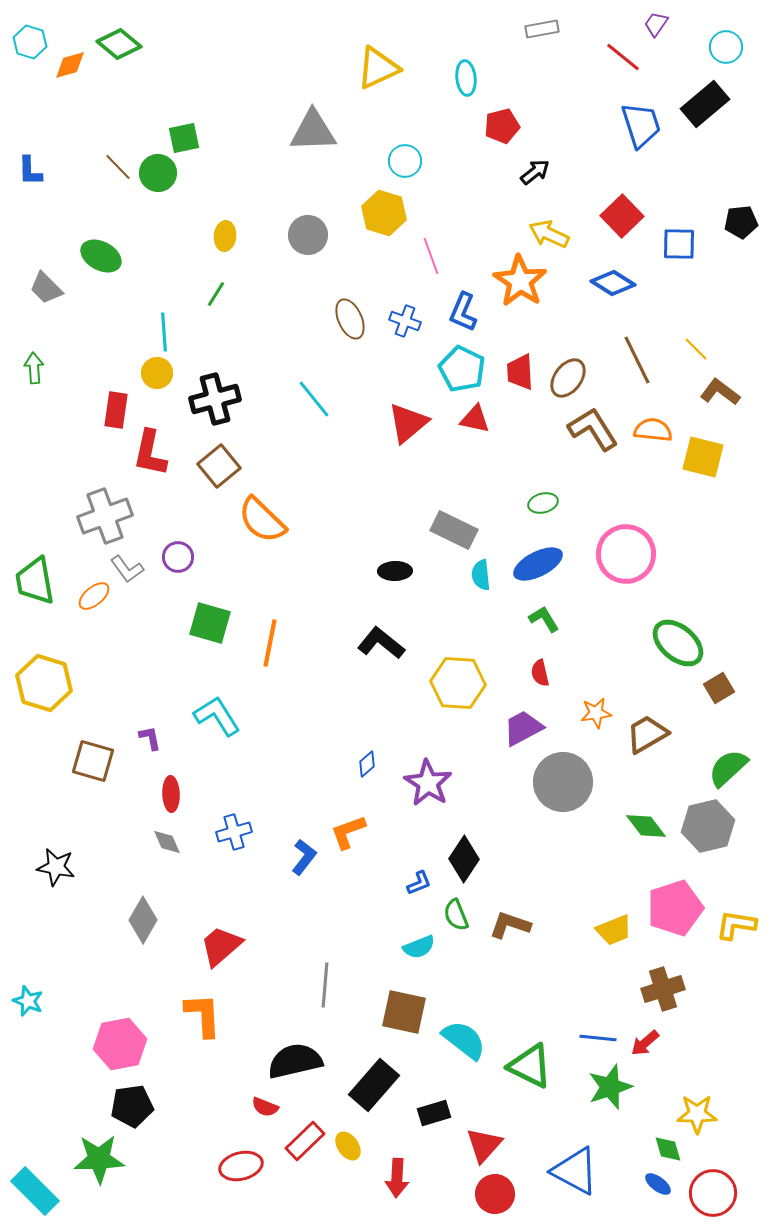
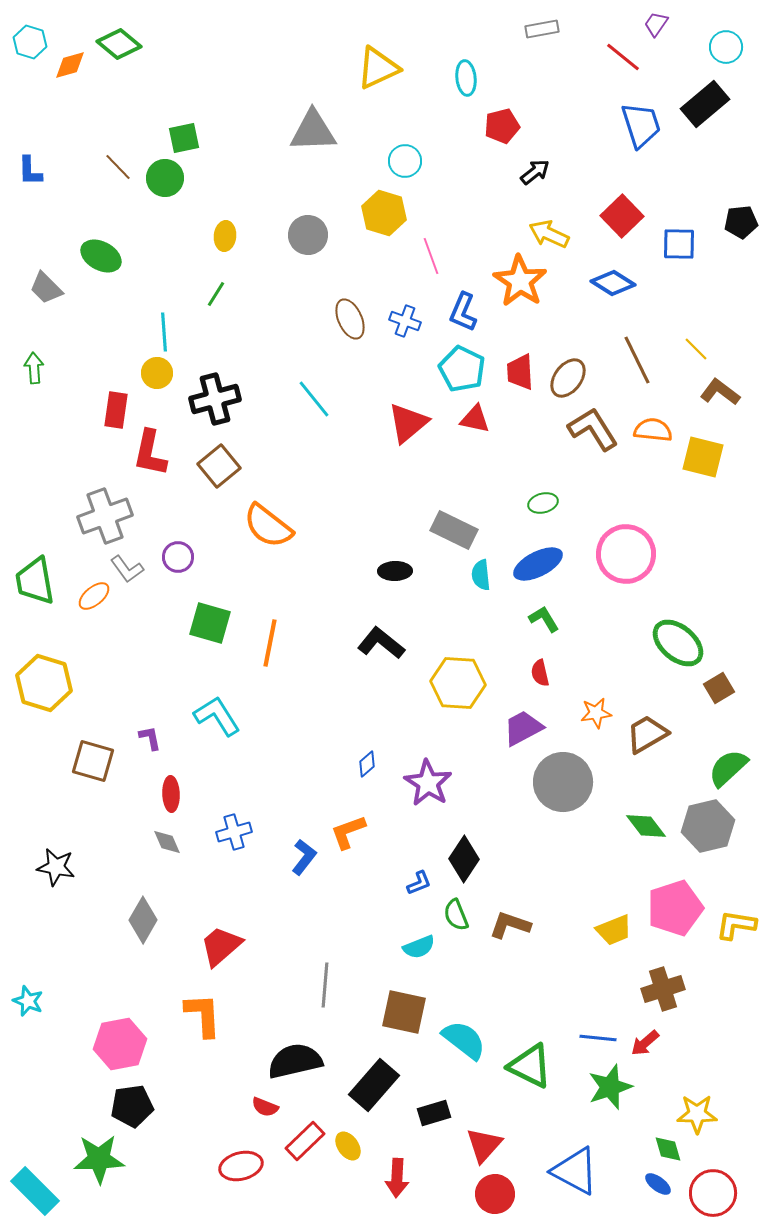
green circle at (158, 173): moved 7 px right, 5 px down
orange semicircle at (262, 520): moved 6 px right, 6 px down; rotated 6 degrees counterclockwise
